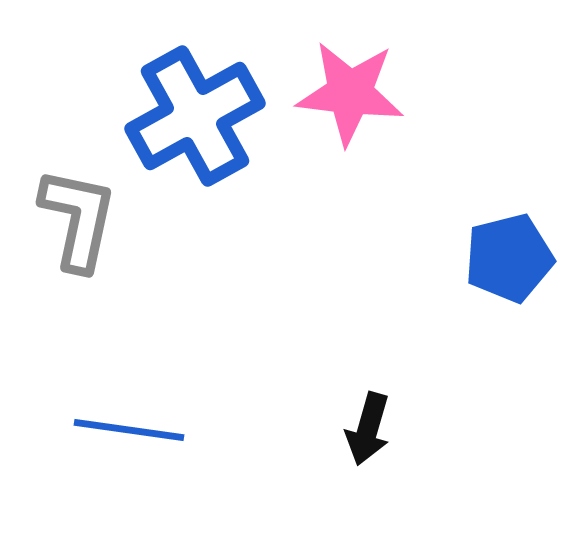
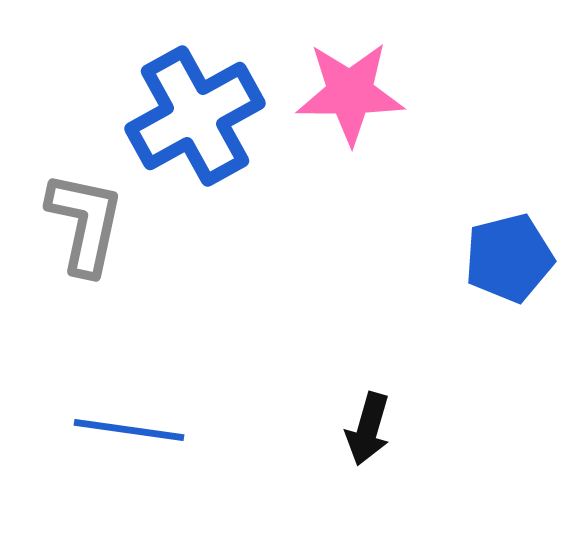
pink star: rotated 7 degrees counterclockwise
gray L-shape: moved 7 px right, 4 px down
